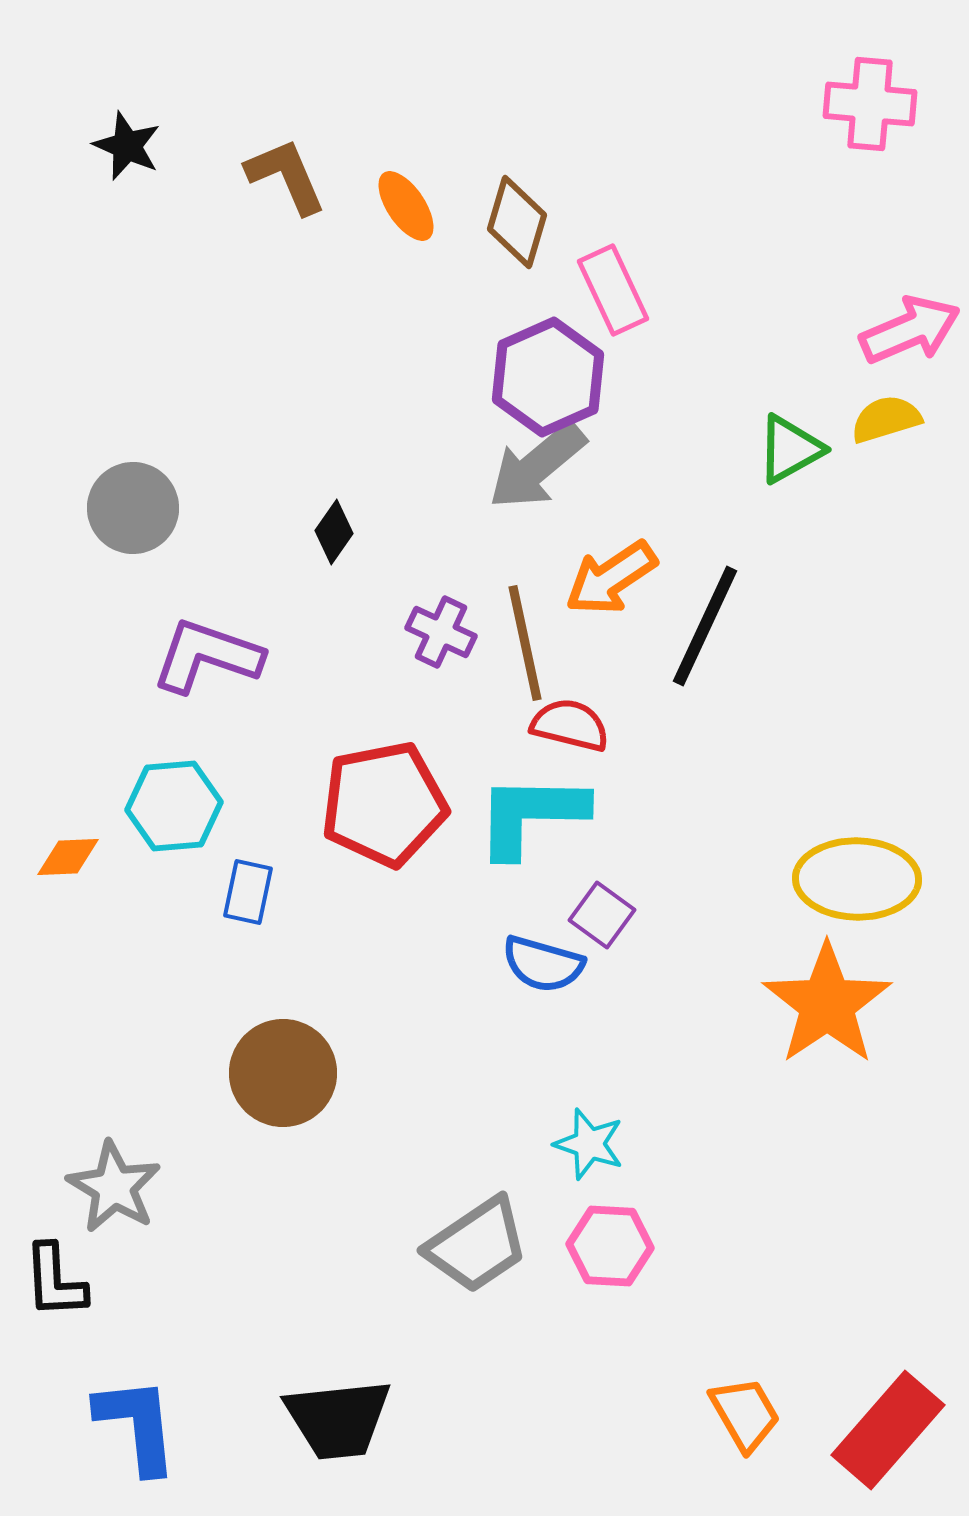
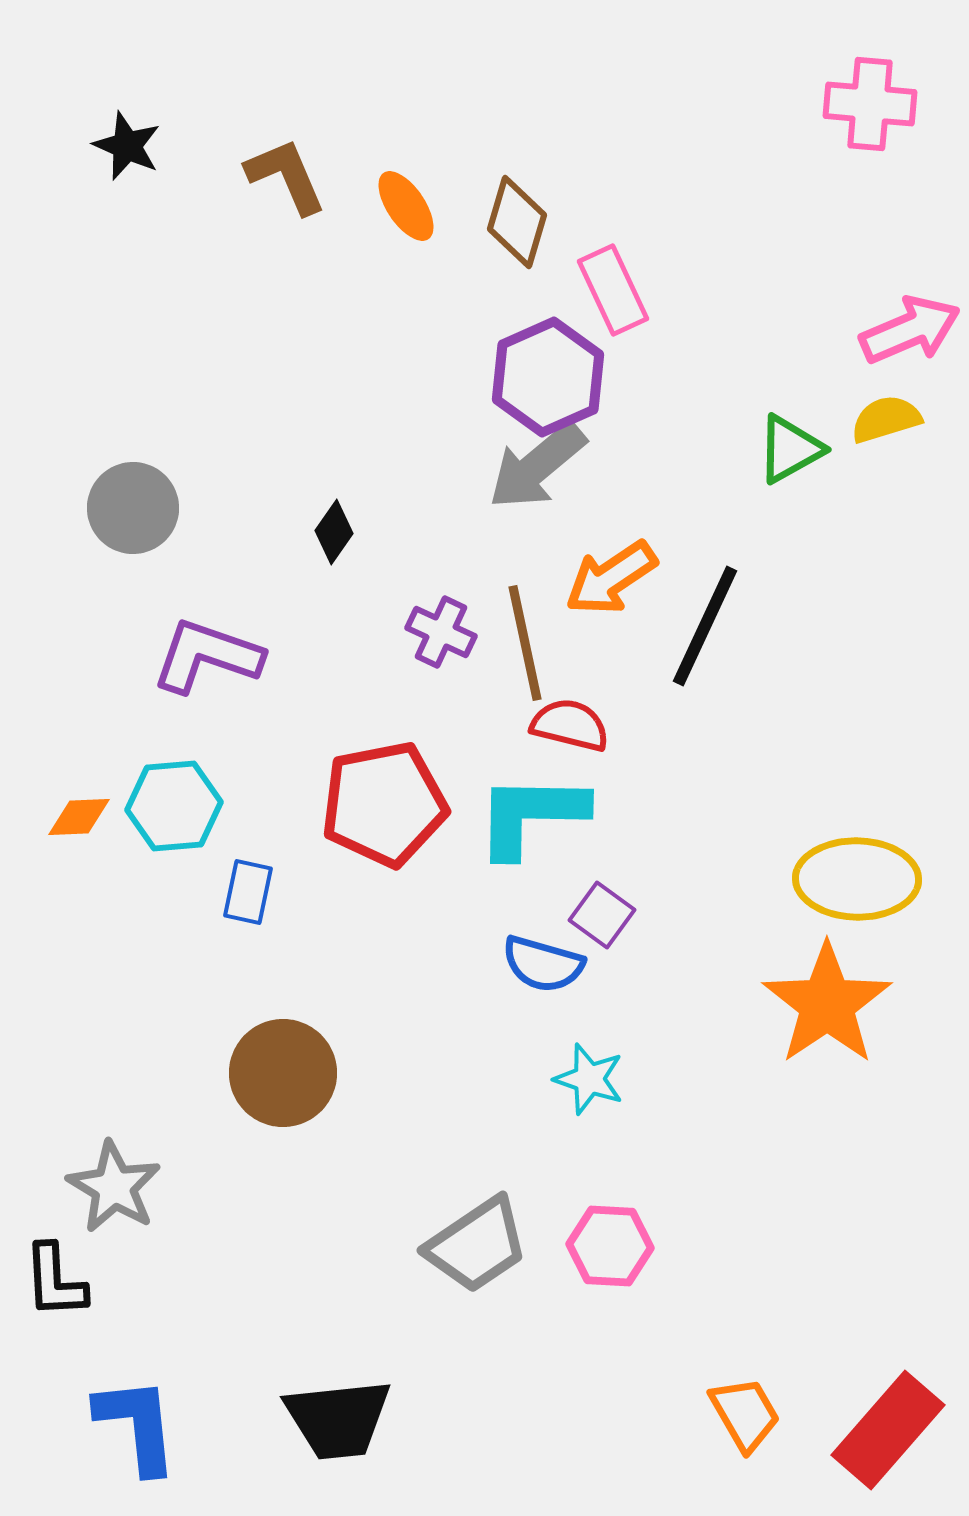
orange diamond: moved 11 px right, 40 px up
cyan star: moved 65 px up
